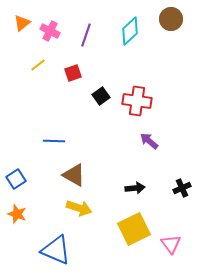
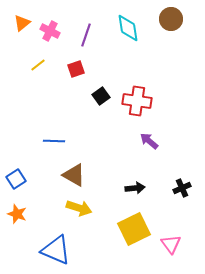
cyan diamond: moved 2 px left, 3 px up; rotated 56 degrees counterclockwise
red square: moved 3 px right, 4 px up
